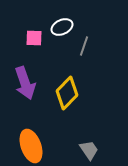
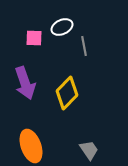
gray line: rotated 30 degrees counterclockwise
